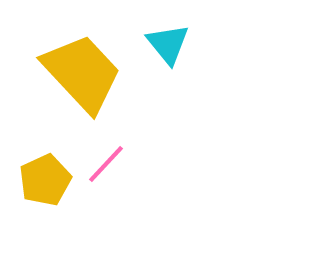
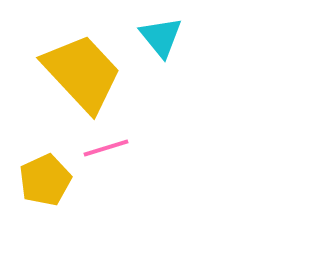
cyan triangle: moved 7 px left, 7 px up
pink line: moved 16 px up; rotated 30 degrees clockwise
